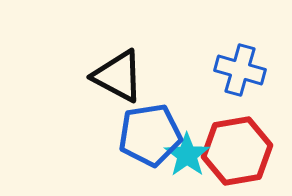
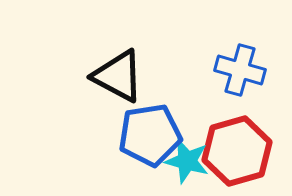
red hexagon: rotated 6 degrees counterclockwise
cyan star: moved 6 px down; rotated 21 degrees counterclockwise
